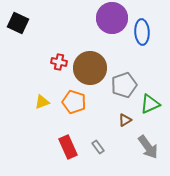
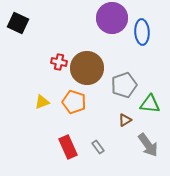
brown circle: moved 3 px left
green triangle: rotated 30 degrees clockwise
gray arrow: moved 2 px up
